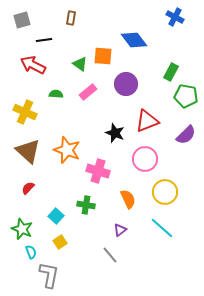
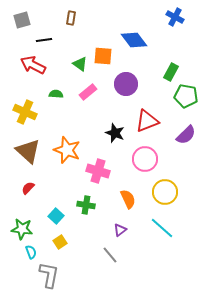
green star: rotated 15 degrees counterclockwise
